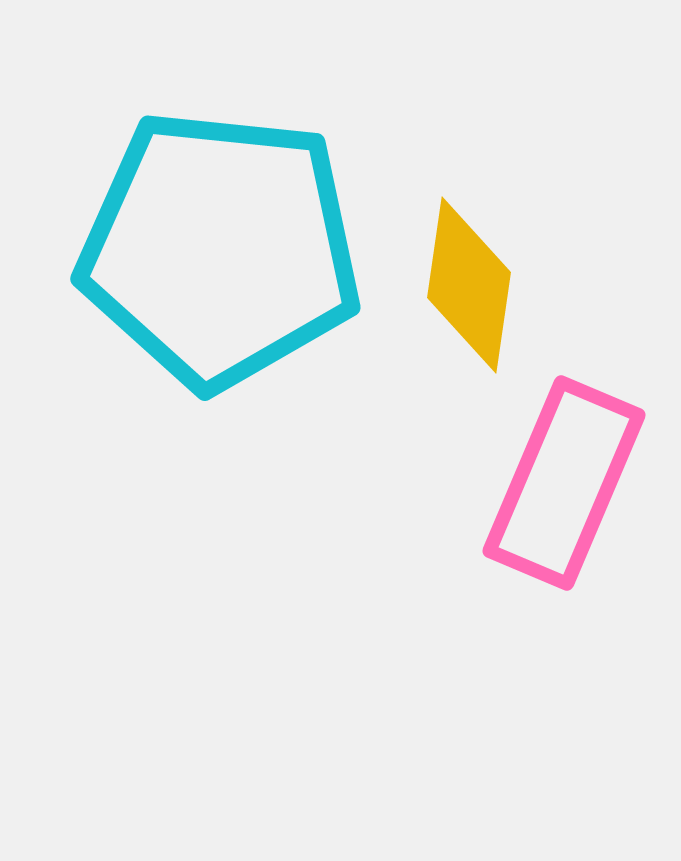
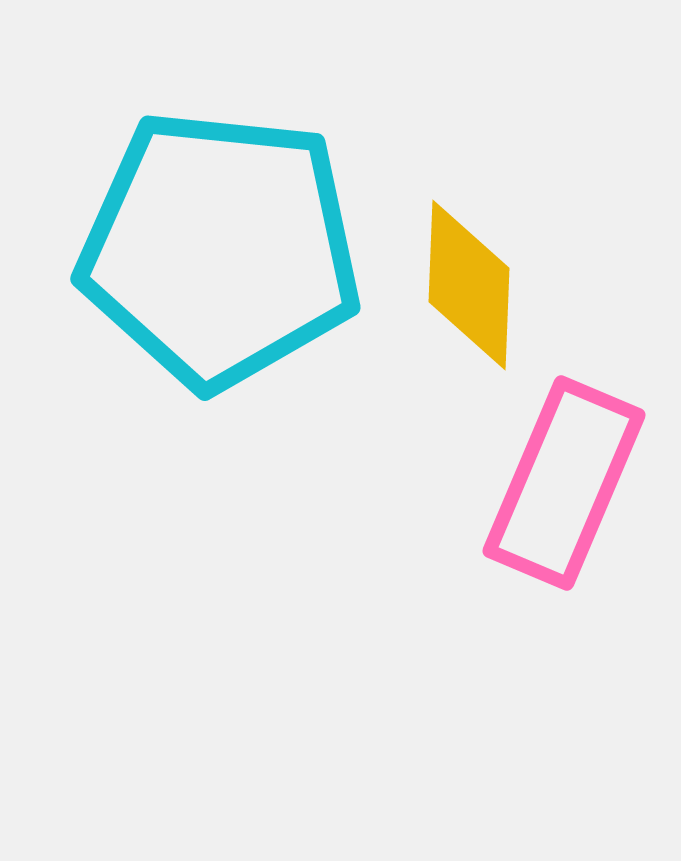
yellow diamond: rotated 6 degrees counterclockwise
